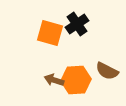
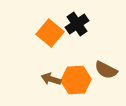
orange square: rotated 24 degrees clockwise
brown semicircle: moved 1 px left, 1 px up
brown arrow: moved 3 px left, 1 px up
